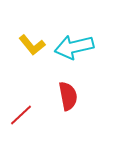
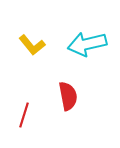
cyan arrow: moved 13 px right, 3 px up
red line: moved 3 px right; rotated 30 degrees counterclockwise
